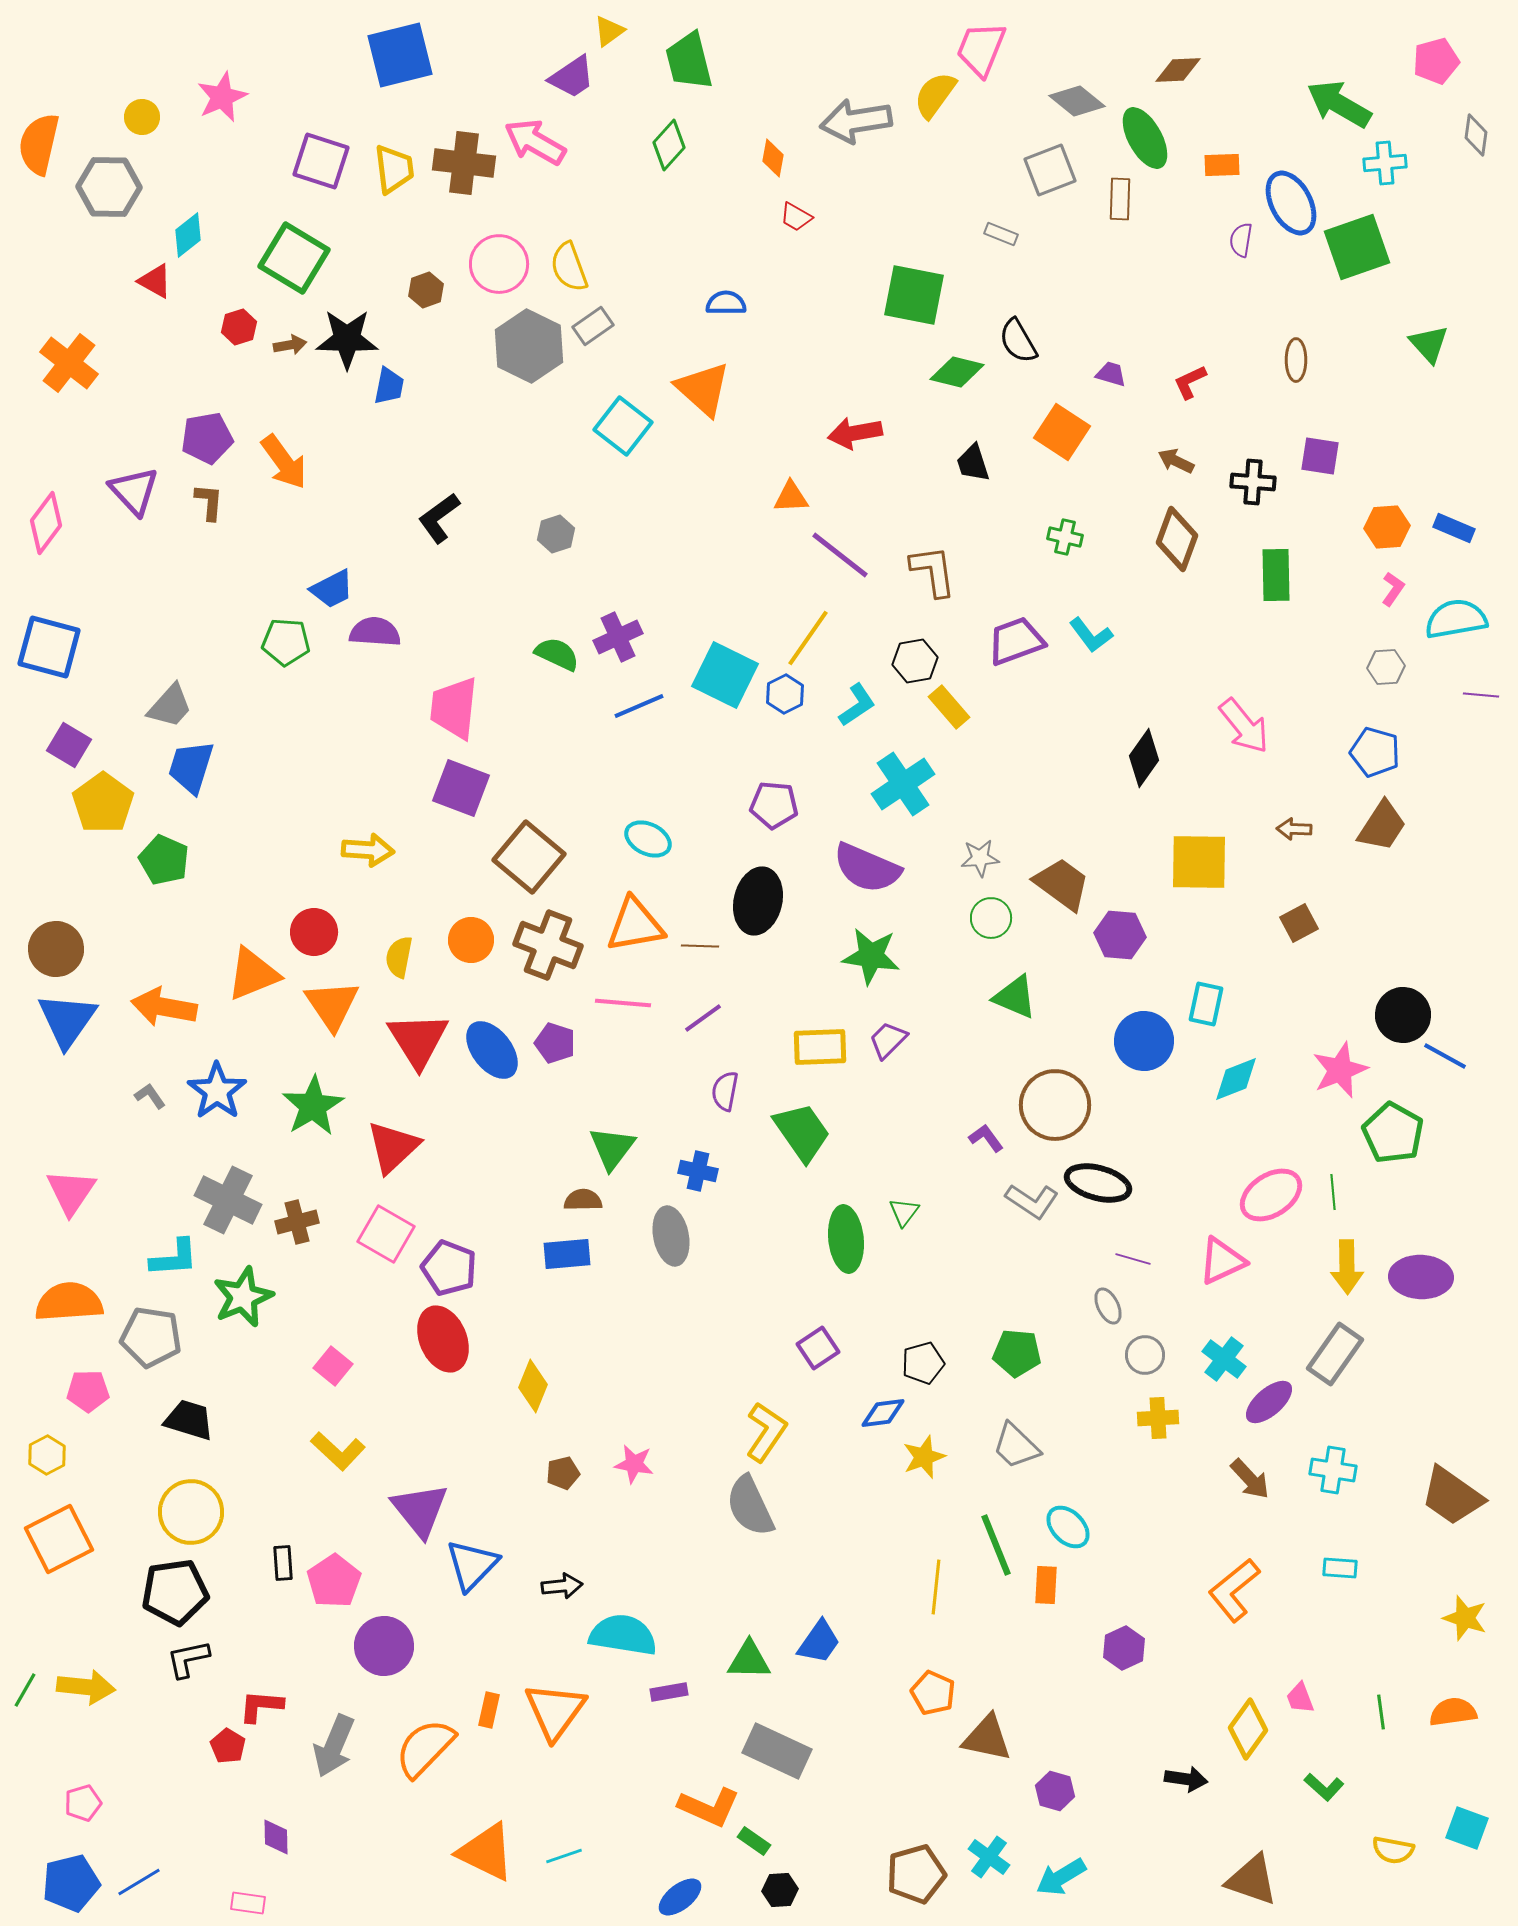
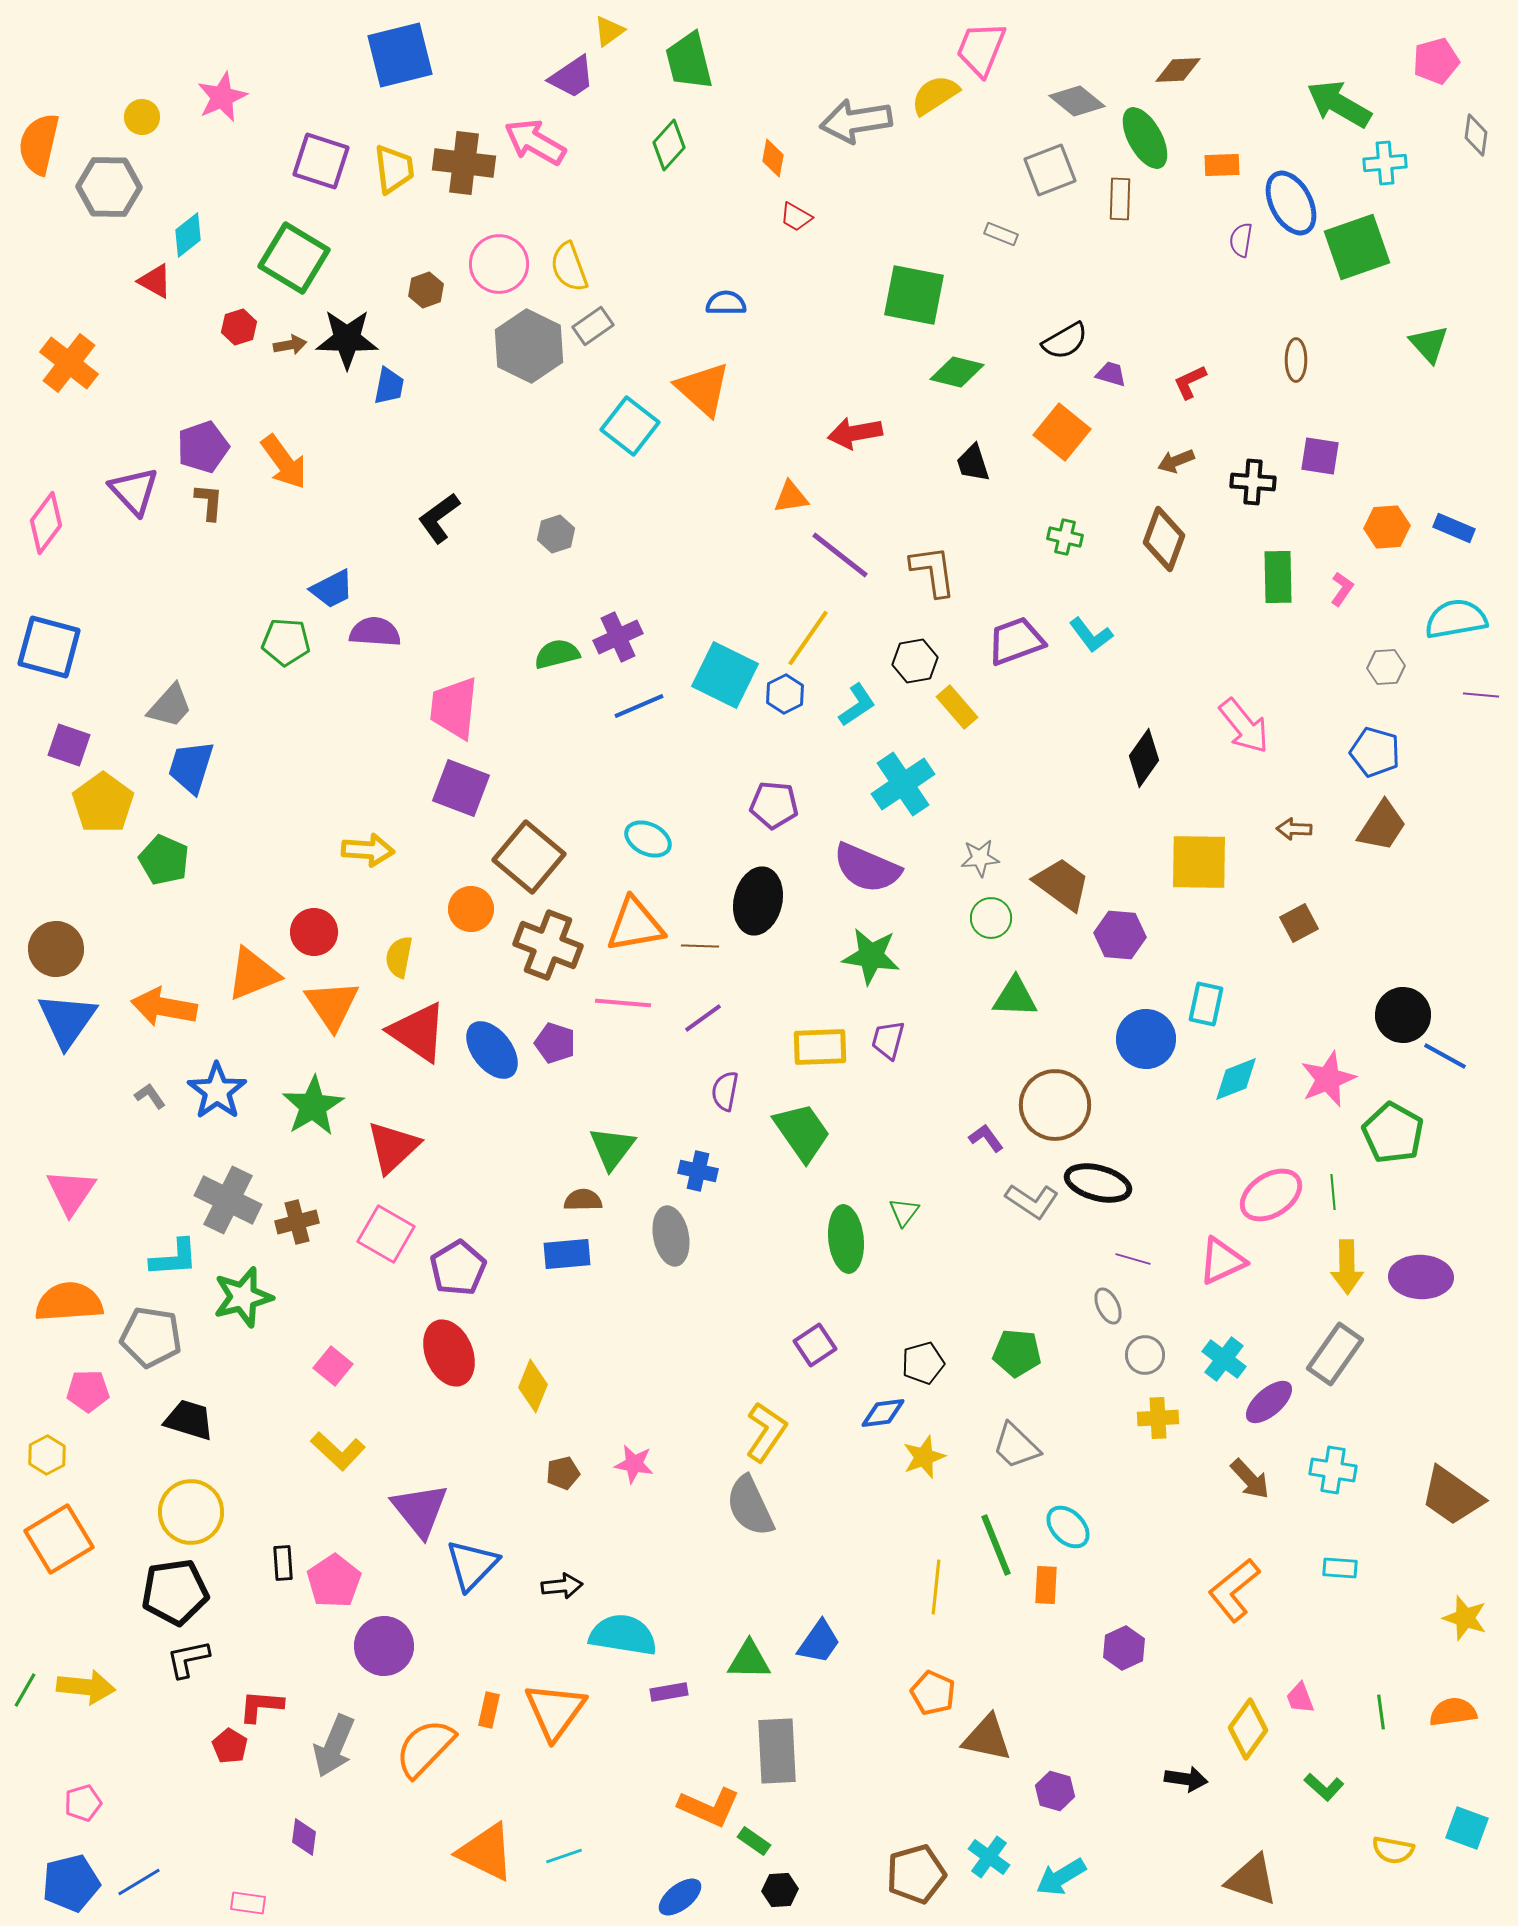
yellow semicircle at (935, 95): rotated 21 degrees clockwise
black semicircle at (1018, 341): moved 47 px right; rotated 90 degrees counterclockwise
cyan square at (623, 426): moved 7 px right
orange square at (1062, 432): rotated 6 degrees clockwise
purple pentagon at (207, 438): moved 4 px left, 9 px down; rotated 9 degrees counterclockwise
brown arrow at (1176, 461): rotated 48 degrees counterclockwise
orange triangle at (791, 497): rotated 6 degrees counterclockwise
brown diamond at (1177, 539): moved 13 px left
green rectangle at (1276, 575): moved 2 px right, 2 px down
pink L-shape at (1393, 589): moved 51 px left
green semicircle at (557, 654): rotated 39 degrees counterclockwise
yellow rectangle at (949, 707): moved 8 px right
purple square at (69, 745): rotated 12 degrees counterclockwise
orange circle at (471, 940): moved 31 px up
green triangle at (1015, 997): rotated 21 degrees counterclockwise
red triangle at (418, 1040): moved 8 px up; rotated 24 degrees counterclockwise
purple trapezoid at (888, 1040): rotated 30 degrees counterclockwise
blue circle at (1144, 1041): moved 2 px right, 2 px up
pink star at (1340, 1070): moved 12 px left, 9 px down
purple pentagon at (449, 1268): moved 9 px right; rotated 20 degrees clockwise
green star at (243, 1297): rotated 8 degrees clockwise
red ellipse at (443, 1339): moved 6 px right, 14 px down
purple square at (818, 1348): moved 3 px left, 3 px up
orange square at (59, 1539): rotated 4 degrees counterclockwise
red pentagon at (228, 1746): moved 2 px right
gray rectangle at (777, 1751): rotated 62 degrees clockwise
purple diamond at (276, 1837): moved 28 px right; rotated 9 degrees clockwise
